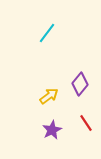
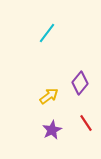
purple diamond: moved 1 px up
